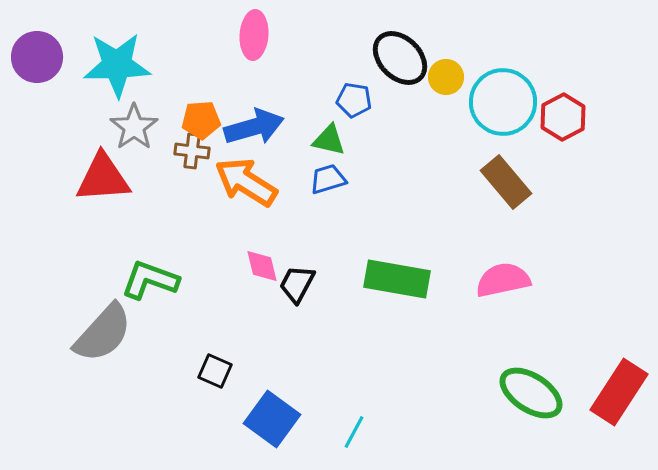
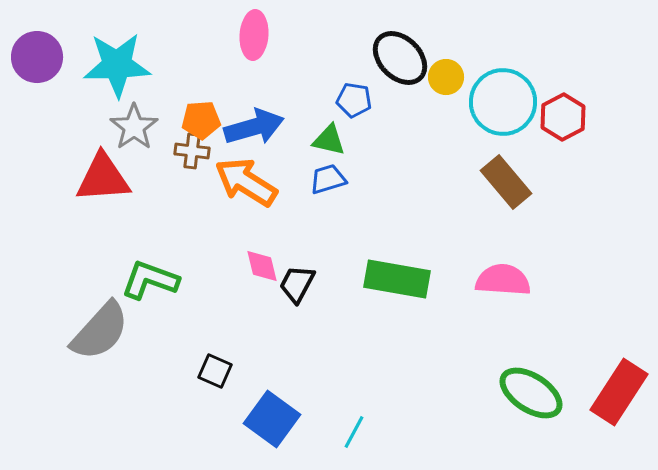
pink semicircle: rotated 16 degrees clockwise
gray semicircle: moved 3 px left, 2 px up
